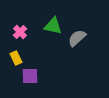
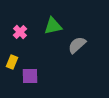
green triangle: rotated 24 degrees counterclockwise
gray semicircle: moved 7 px down
yellow rectangle: moved 4 px left, 4 px down; rotated 48 degrees clockwise
